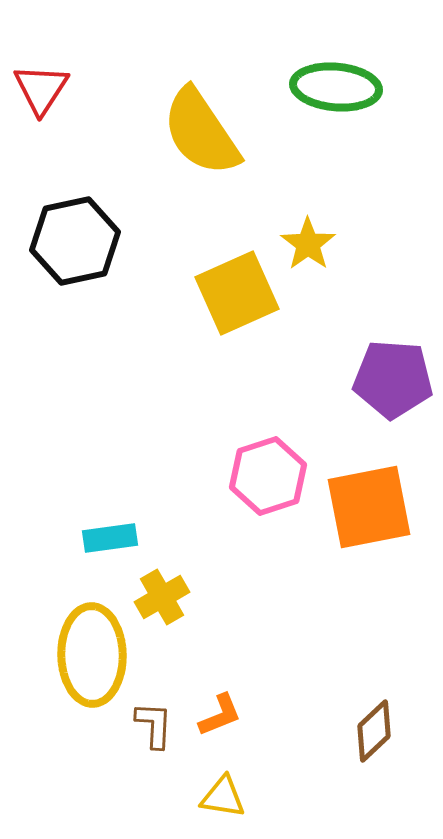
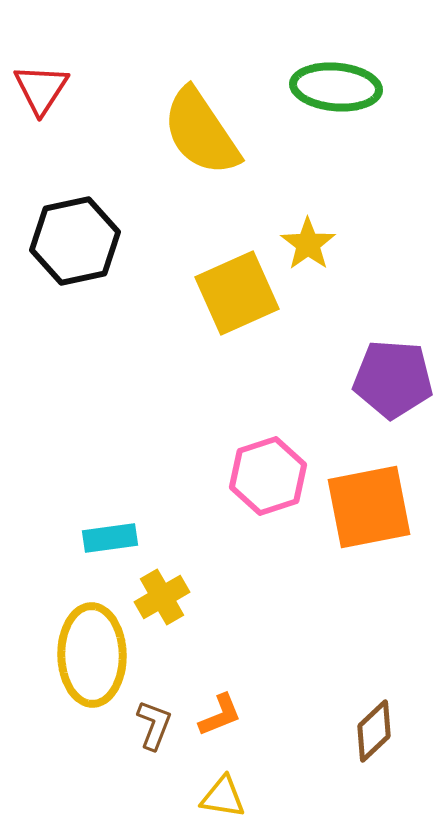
brown L-shape: rotated 18 degrees clockwise
